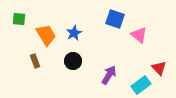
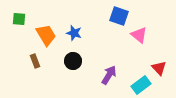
blue square: moved 4 px right, 3 px up
blue star: rotated 28 degrees counterclockwise
